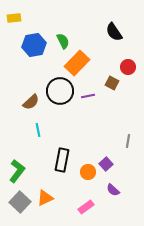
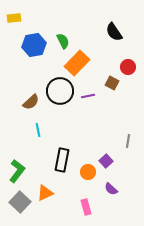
purple square: moved 3 px up
purple semicircle: moved 2 px left, 1 px up
orange triangle: moved 5 px up
pink rectangle: rotated 70 degrees counterclockwise
